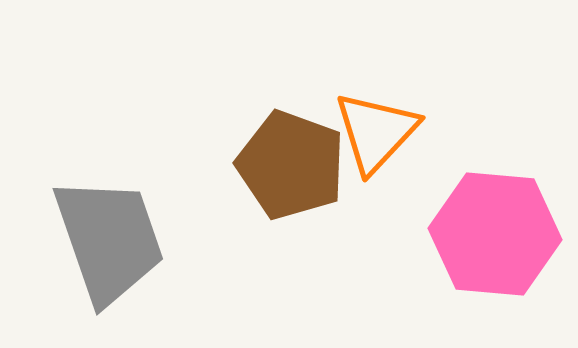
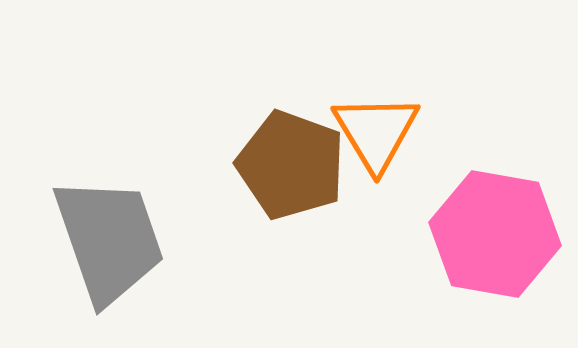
orange triangle: rotated 14 degrees counterclockwise
pink hexagon: rotated 5 degrees clockwise
